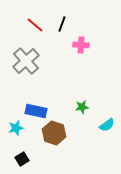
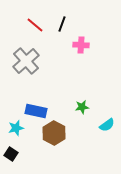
brown hexagon: rotated 10 degrees clockwise
black square: moved 11 px left, 5 px up; rotated 24 degrees counterclockwise
